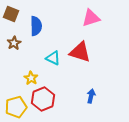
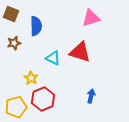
brown star: rotated 16 degrees clockwise
